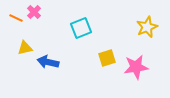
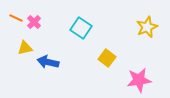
pink cross: moved 10 px down
cyan square: rotated 35 degrees counterclockwise
yellow square: rotated 36 degrees counterclockwise
pink star: moved 3 px right, 13 px down
